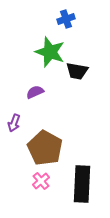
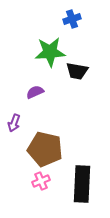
blue cross: moved 6 px right
green star: rotated 24 degrees counterclockwise
brown pentagon: moved 1 px down; rotated 16 degrees counterclockwise
pink cross: rotated 18 degrees clockwise
